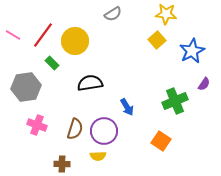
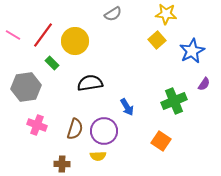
green cross: moved 1 px left
